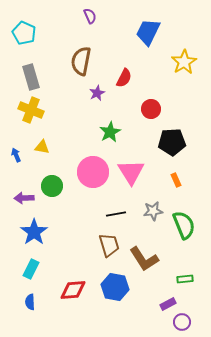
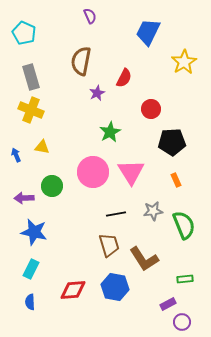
blue star: rotated 24 degrees counterclockwise
